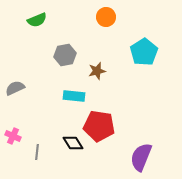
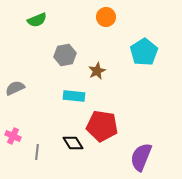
brown star: rotated 12 degrees counterclockwise
red pentagon: moved 3 px right
